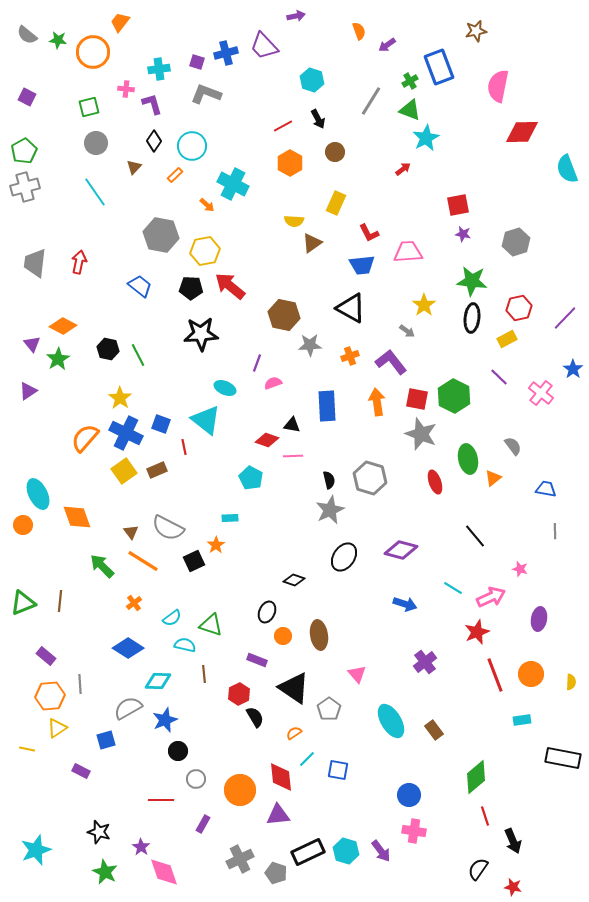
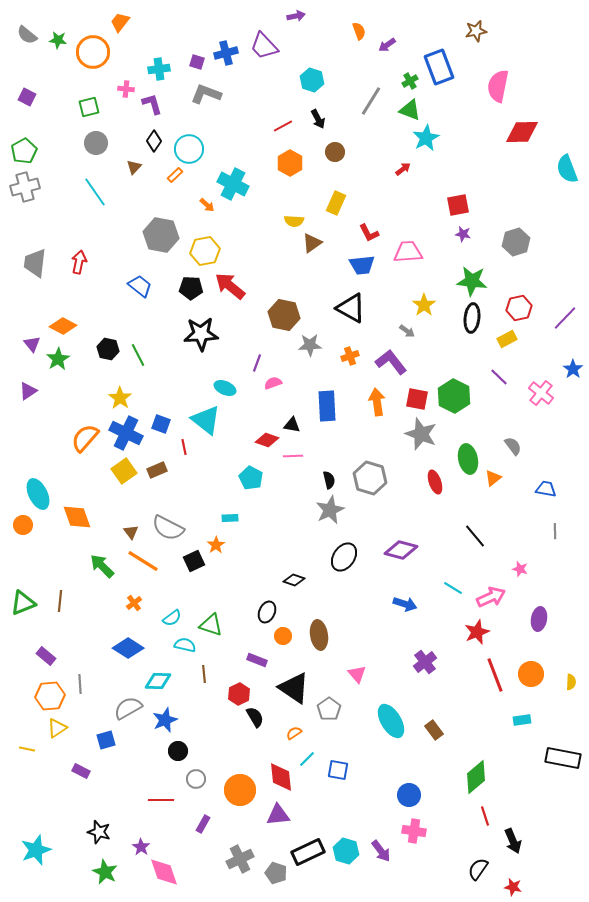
cyan circle at (192, 146): moved 3 px left, 3 px down
